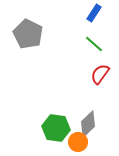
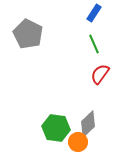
green line: rotated 24 degrees clockwise
